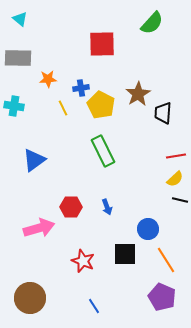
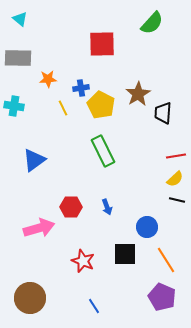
black line: moved 3 px left
blue circle: moved 1 px left, 2 px up
